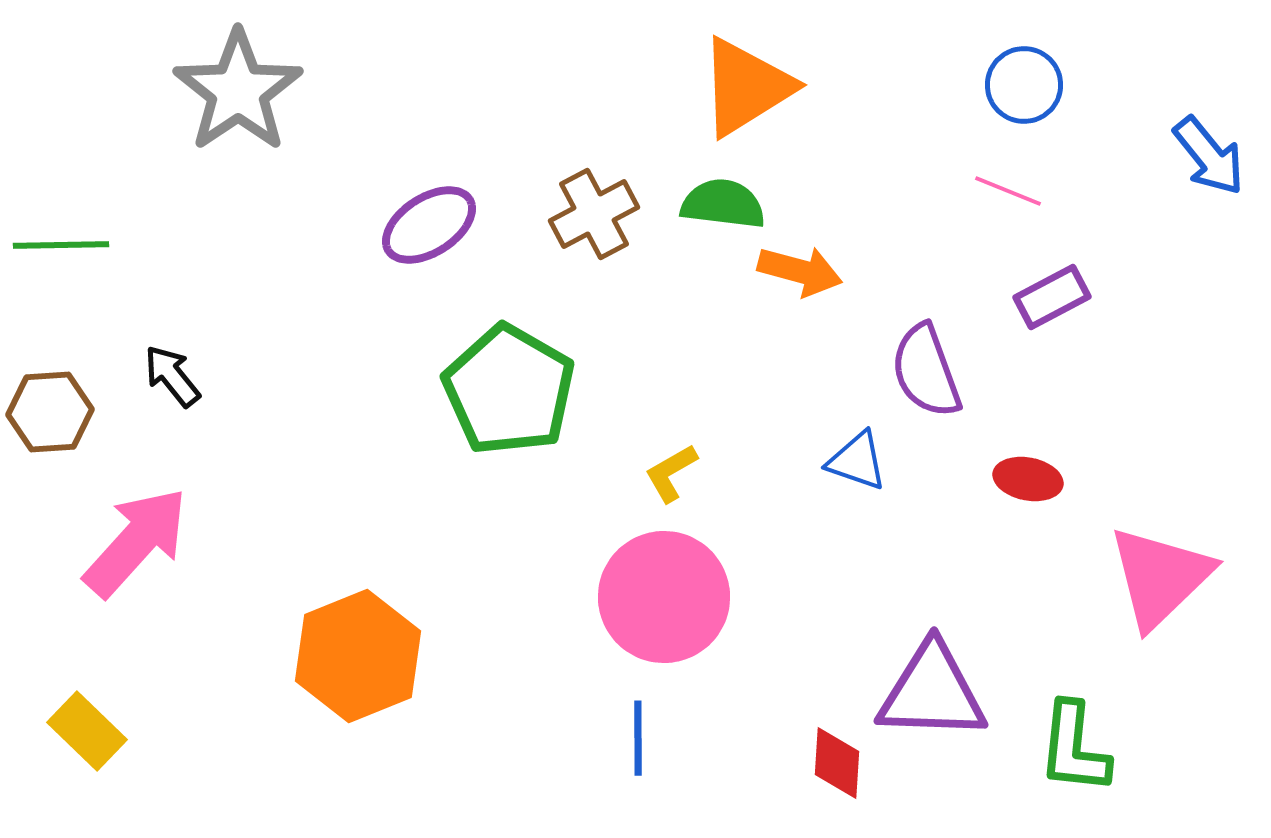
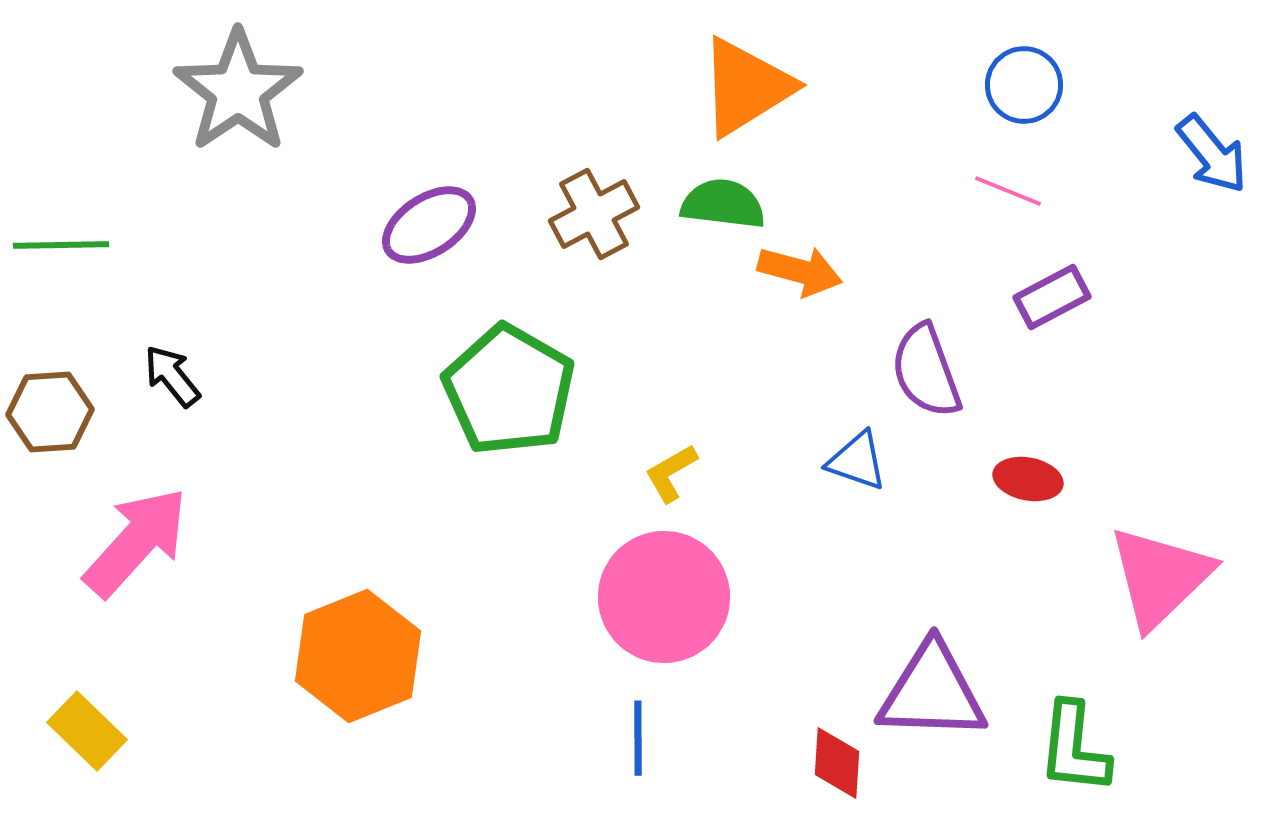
blue arrow: moved 3 px right, 2 px up
